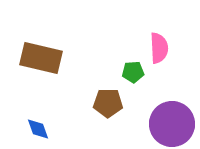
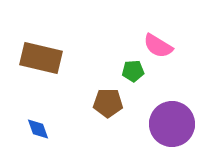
pink semicircle: moved 1 px left, 2 px up; rotated 124 degrees clockwise
green pentagon: moved 1 px up
